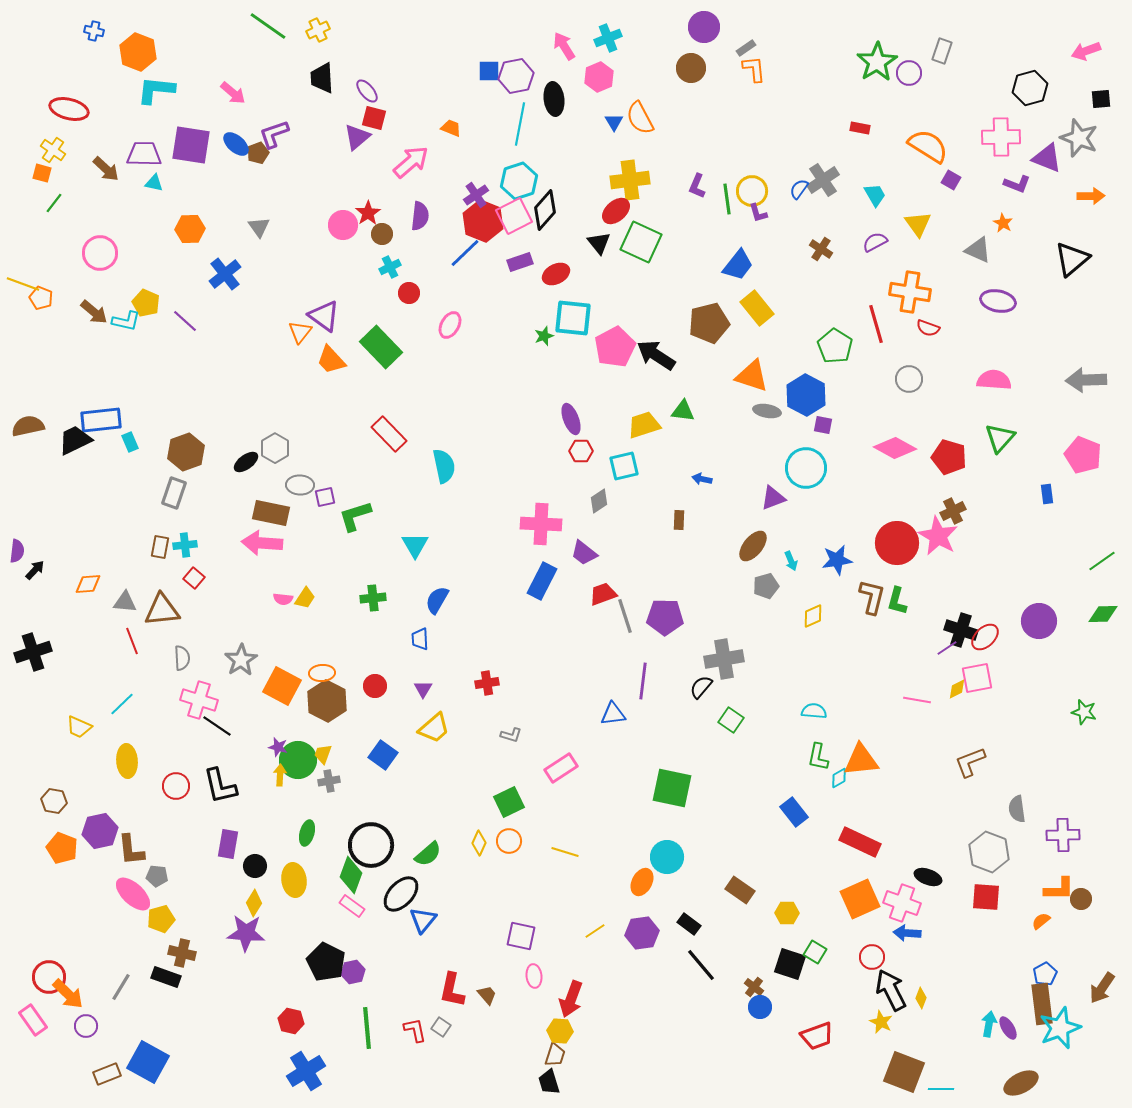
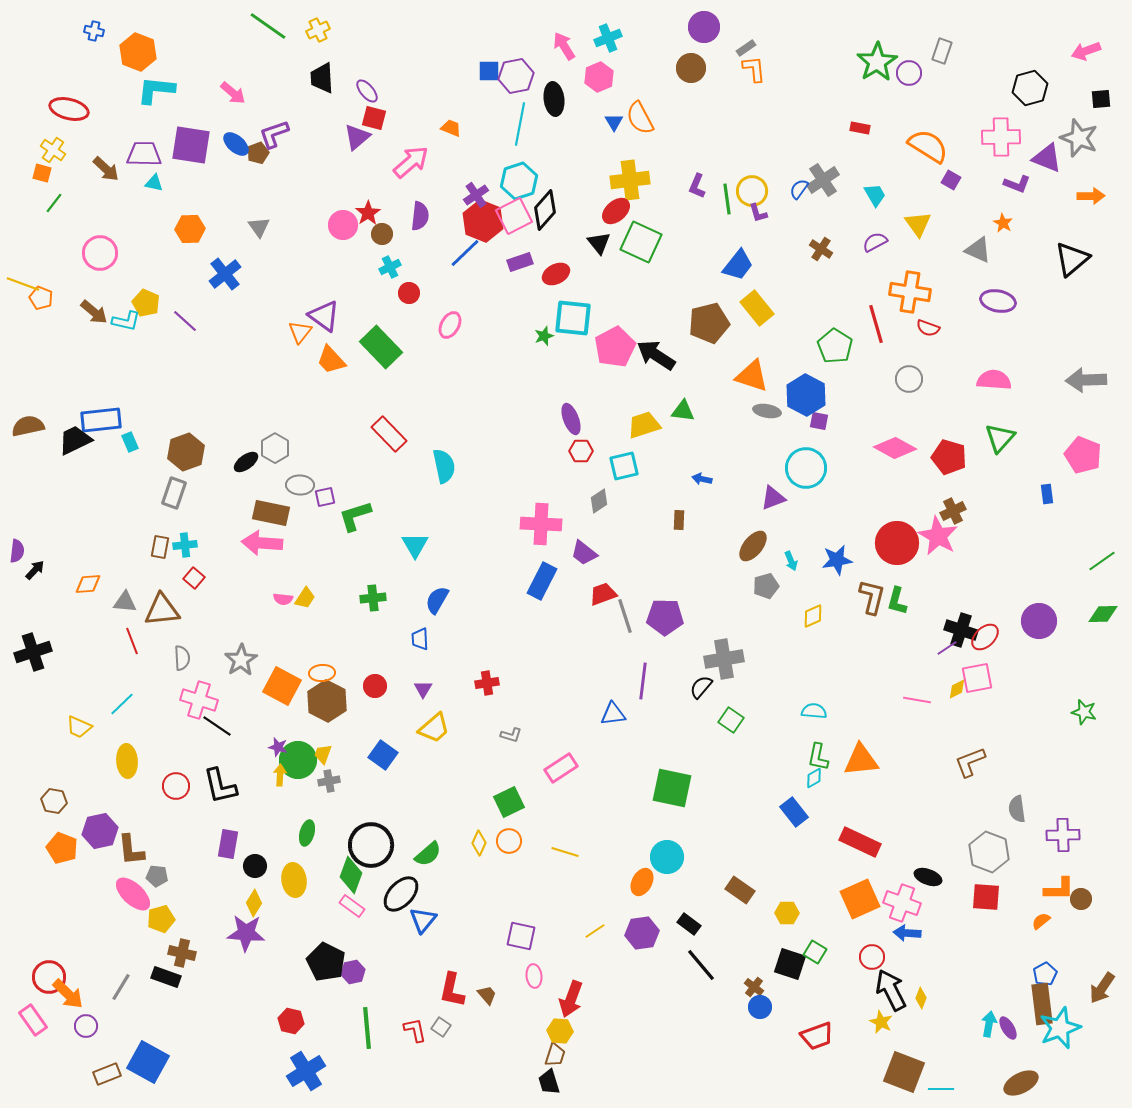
purple square at (823, 425): moved 4 px left, 4 px up
cyan diamond at (839, 778): moved 25 px left
